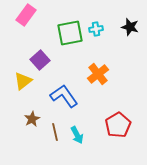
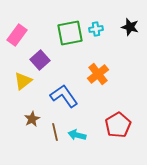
pink rectangle: moved 9 px left, 20 px down
cyan arrow: rotated 132 degrees clockwise
